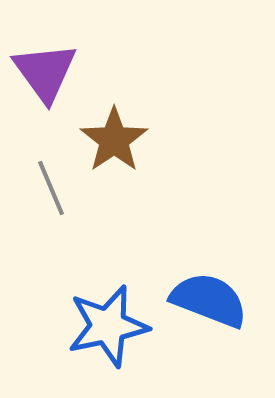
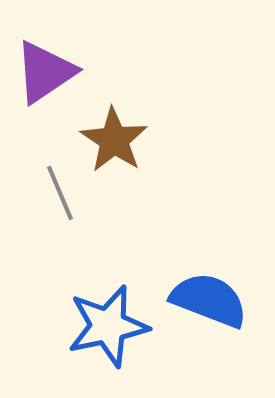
purple triangle: rotated 32 degrees clockwise
brown star: rotated 4 degrees counterclockwise
gray line: moved 9 px right, 5 px down
